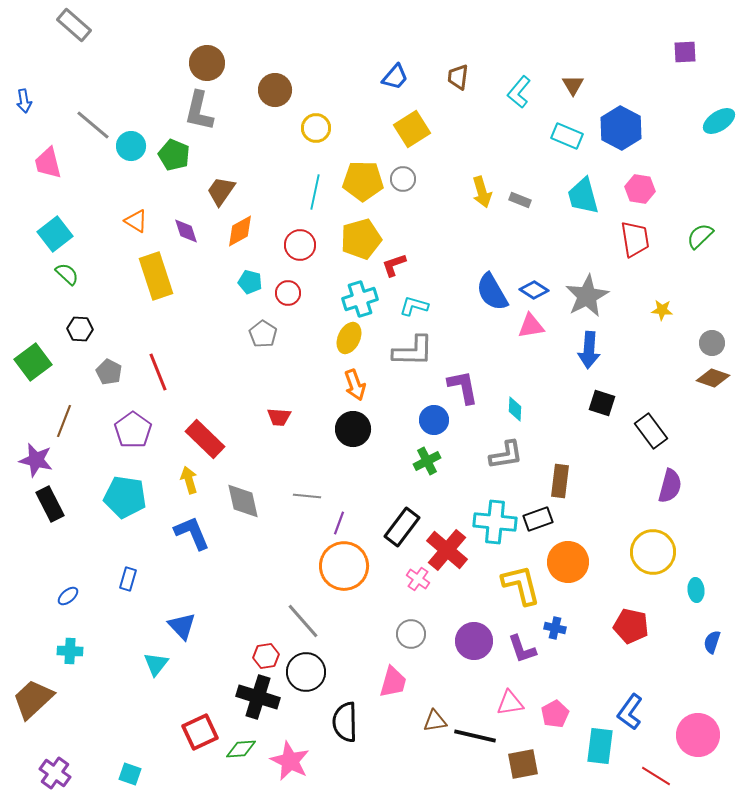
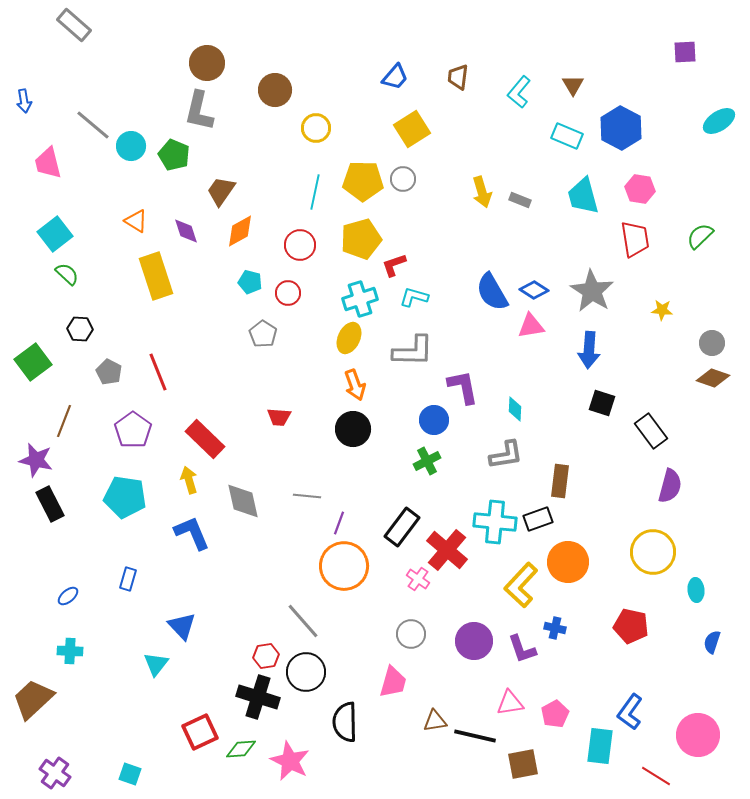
gray star at (587, 296): moved 5 px right, 5 px up; rotated 12 degrees counterclockwise
cyan L-shape at (414, 306): moved 9 px up
yellow L-shape at (521, 585): rotated 123 degrees counterclockwise
